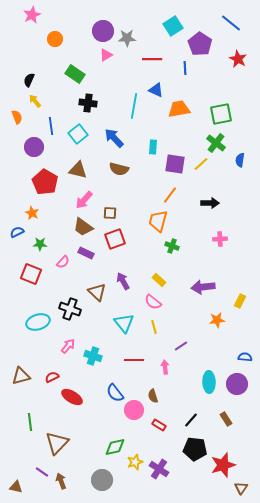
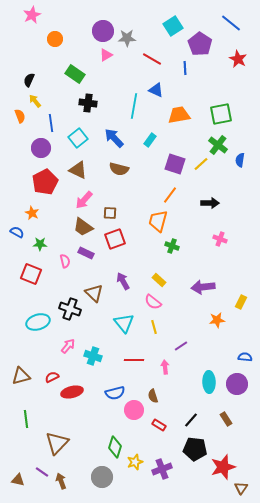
red line at (152, 59): rotated 30 degrees clockwise
orange trapezoid at (179, 109): moved 6 px down
orange semicircle at (17, 117): moved 3 px right, 1 px up
blue line at (51, 126): moved 3 px up
cyan square at (78, 134): moved 4 px down
green cross at (216, 143): moved 2 px right, 2 px down
purple circle at (34, 147): moved 7 px right, 1 px down
cyan rectangle at (153, 147): moved 3 px left, 7 px up; rotated 32 degrees clockwise
purple square at (175, 164): rotated 10 degrees clockwise
brown triangle at (78, 170): rotated 12 degrees clockwise
red pentagon at (45, 182): rotated 15 degrees clockwise
blue semicircle at (17, 232): rotated 56 degrees clockwise
pink cross at (220, 239): rotated 24 degrees clockwise
pink semicircle at (63, 262): moved 2 px right, 1 px up; rotated 56 degrees counterclockwise
brown triangle at (97, 292): moved 3 px left, 1 px down
yellow rectangle at (240, 301): moved 1 px right, 1 px down
blue semicircle at (115, 393): rotated 66 degrees counterclockwise
red ellipse at (72, 397): moved 5 px up; rotated 45 degrees counterclockwise
green line at (30, 422): moved 4 px left, 3 px up
green diamond at (115, 447): rotated 60 degrees counterclockwise
red star at (223, 465): moved 2 px down
purple cross at (159, 469): moved 3 px right; rotated 36 degrees clockwise
gray circle at (102, 480): moved 3 px up
brown triangle at (16, 487): moved 2 px right, 7 px up
